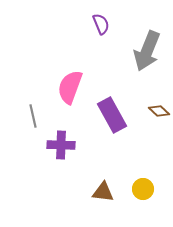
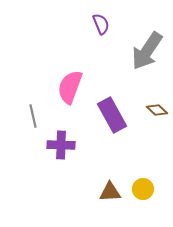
gray arrow: rotated 12 degrees clockwise
brown diamond: moved 2 px left, 1 px up
brown triangle: moved 7 px right; rotated 10 degrees counterclockwise
